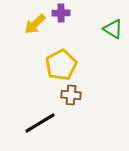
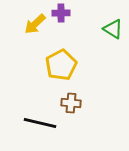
brown cross: moved 8 px down
black line: rotated 44 degrees clockwise
